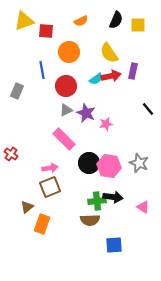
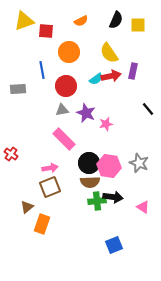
gray rectangle: moved 1 px right, 2 px up; rotated 63 degrees clockwise
gray triangle: moved 4 px left; rotated 16 degrees clockwise
brown semicircle: moved 38 px up
blue square: rotated 18 degrees counterclockwise
